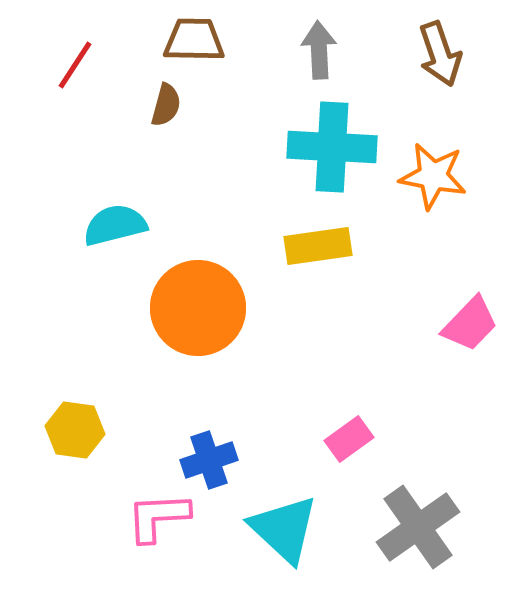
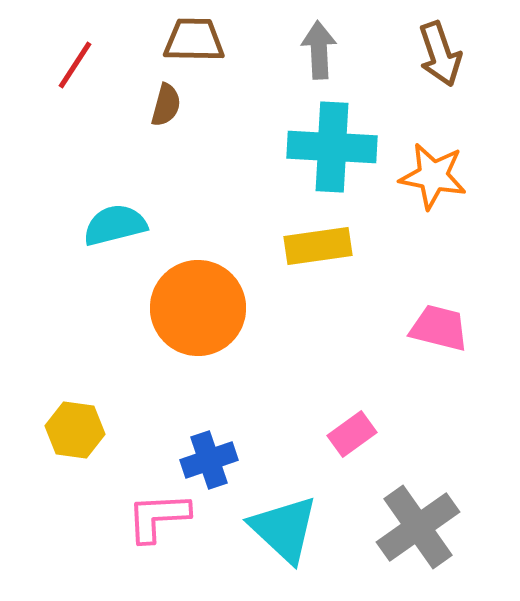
pink trapezoid: moved 31 px left, 4 px down; rotated 120 degrees counterclockwise
pink rectangle: moved 3 px right, 5 px up
